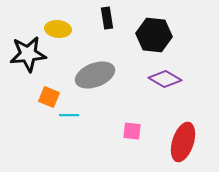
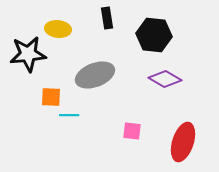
orange square: moved 2 px right; rotated 20 degrees counterclockwise
